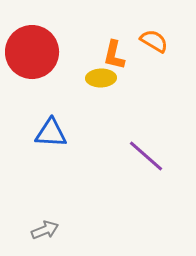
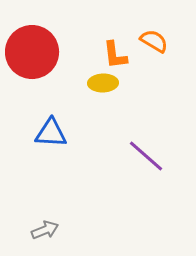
orange L-shape: moved 1 px right; rotated 20 degrees counterclockwise
yellow ellipse: moved 2 px right, 5 px down
